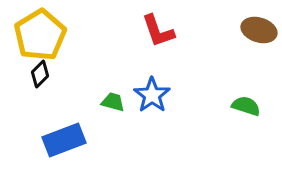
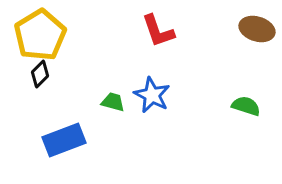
brown ellipse: moved 2 px left, 1 px up
blue star: rotated 9 degrees counterclockwise
